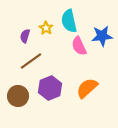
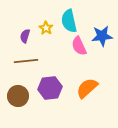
brown line: moved 5 px left; rotated 30 degrees clockwise
purple hexagon: rotated 15 degrees clockwise
